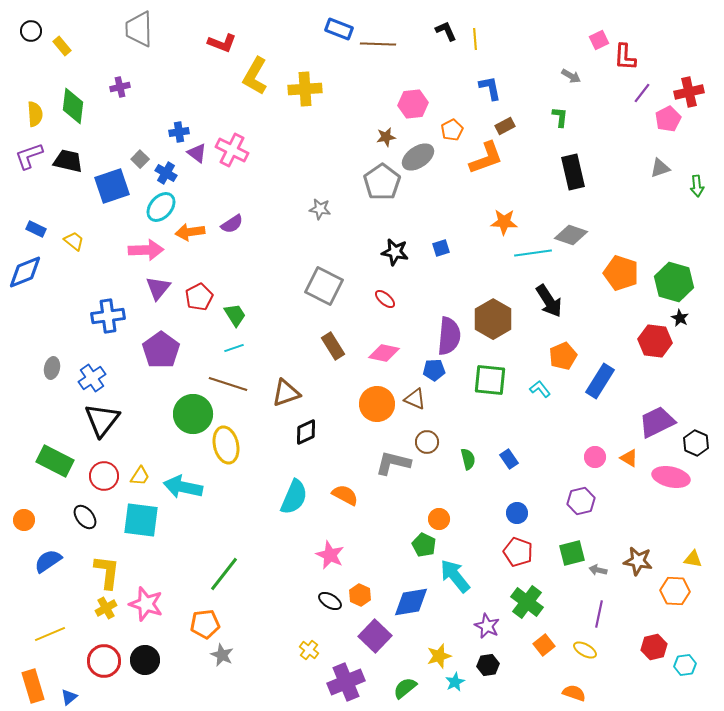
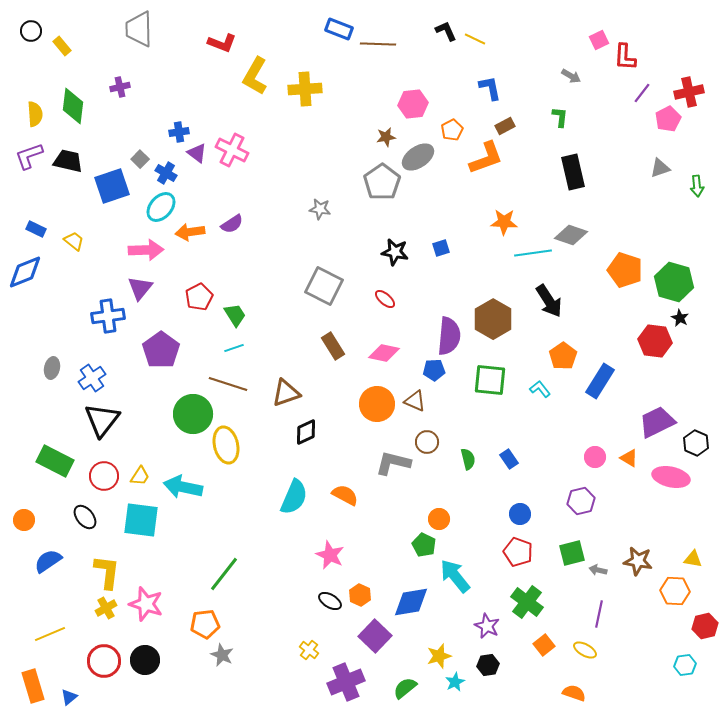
yellow line at (475, 39): rotated 60 degrees counterclockwise
orange pentagon at (621, 273): moved 4 px right, 3 px up
purple triangle at (158, 288): moved 18 px left
orange pentagon at (563, 356): rotated 12 degrees counterclockwise
brown triangle at (415, 399): moved 2 px down
blue circle at (517, 513): moved 3 px right, 1 px down
red hexagon at (654, 647): moved 51 px right, 21 px up
